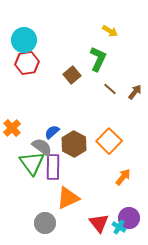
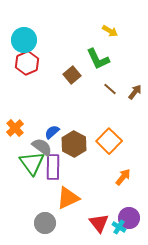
green L-shape: rotated 130 degrees clockwise
red hexagon: rotated 15 degrees counterclockwise
orange cross: moved 3 px right
